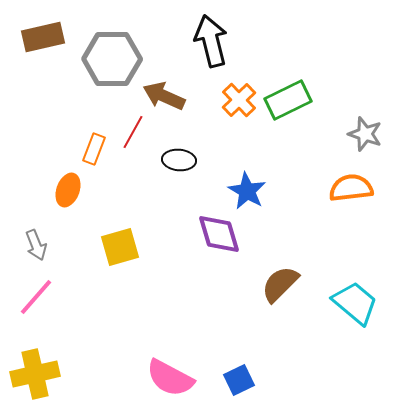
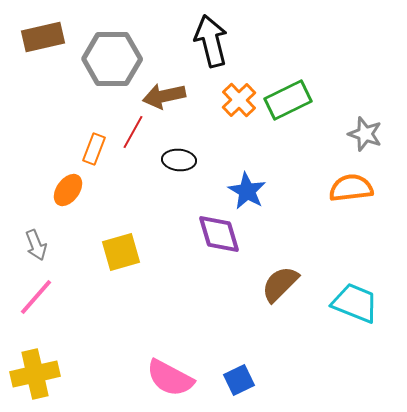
brown arrow: rotated 36 degrees counterclockwise
orange ellipse: rotated 16 degrees clockwise
yellow square: moved 1 px right, 5 px down
cyan trapezoid: rotated 18 degrees counterclockwise
